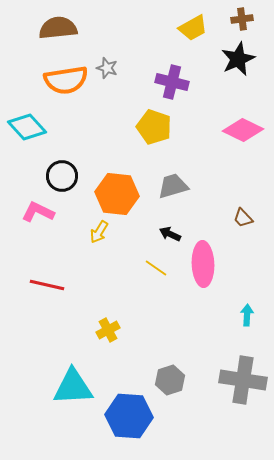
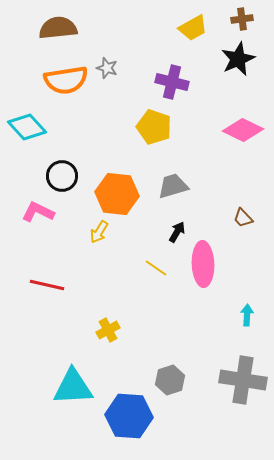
black arrow: moved 7 px right, 2 px up; rotated 95 degrees clockwise
